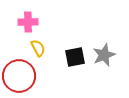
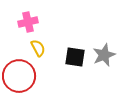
pink cross: rotated 12 degrees counterclockwise
black square: rotated 20 degrees clockwise
